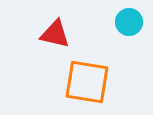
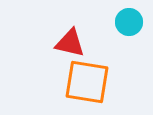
red triangle: moved 15 px right, 9 px down
